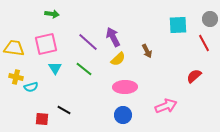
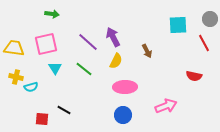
yellow semicircle: moved 2 px left, 2 px down; rotated 21 degrees counterclockwise
red semicircle: rotated 126 degrees counterclockwise
